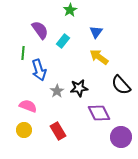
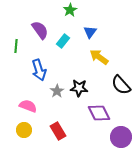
blue triangle: moved 6 px left
green line: moved 7 px left, 7 px up
black star: rotated 12 degrees clockwise
